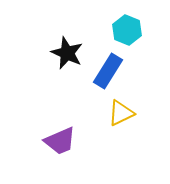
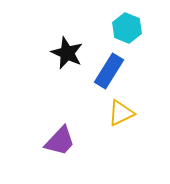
cyan hexagon: moved 2 px up
blue rectangle: moved 1 px right
purple trapezoid: rotated 24 degrees counterclockwise
